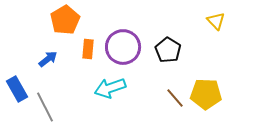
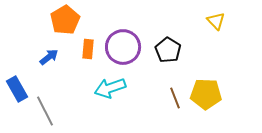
blue arrow: moved 1 px right, 2 px up
brown line: rotated 20 degrees clockwise
gray line: moved 4 px down
